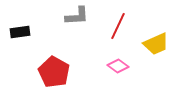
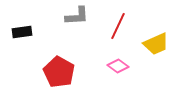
black rectangle: moved 2 px right
red pentagon: moved 5 px right
